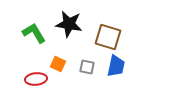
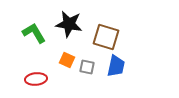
brown square: moved 2 px left
orange square: moved 9 px right, 4 px up
